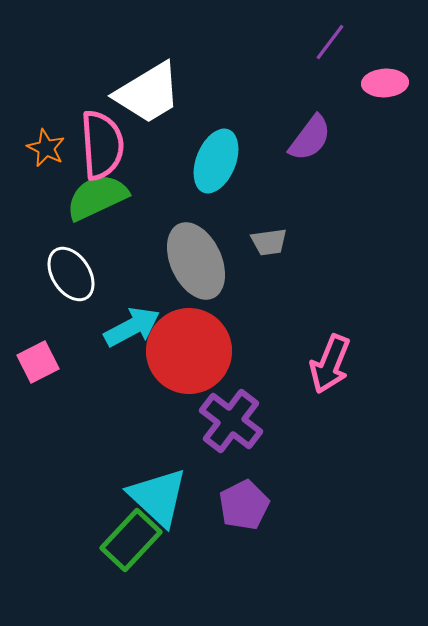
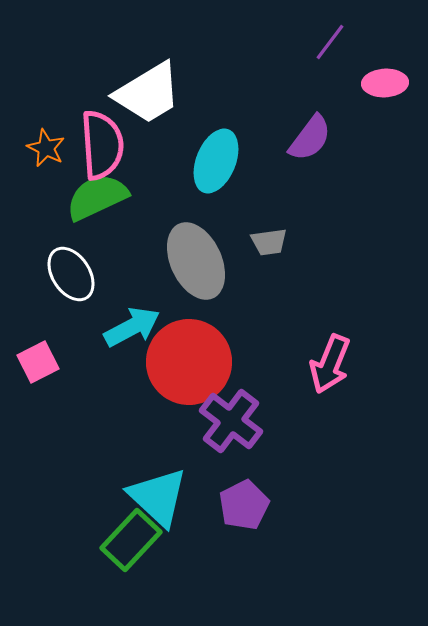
red circle: moved 11 px down
